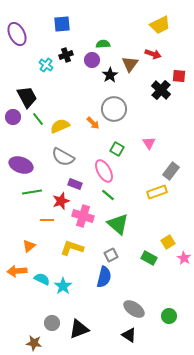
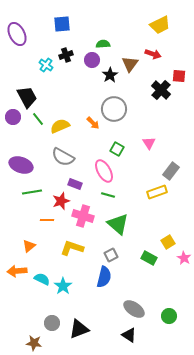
green line at (108, 195): rotated 24 degrees counterclockwise
